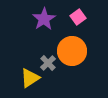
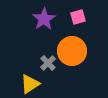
pink square: rotated 21 degrees clockwise
yellow triangle: moved 6 px down
